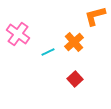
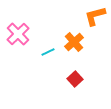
pink cross: rotated 10 degrees clockwise
